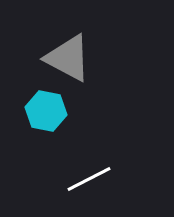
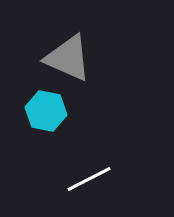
gray triangle: rotated 4 degrees counterclockwise
